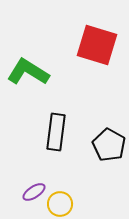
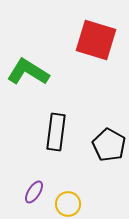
red square: moved 1 px left, 5 px up
purple ellipse: rotated 25 degrees counterclockwise
yellow circle: moved 8 px right
